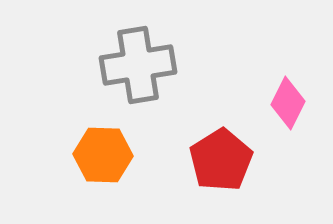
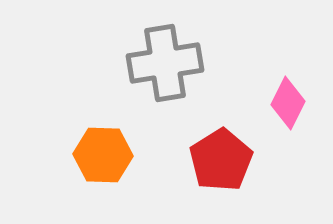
gray cross: moved 27 px right, 2 px up
